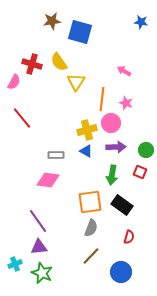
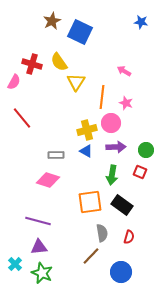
brown star: rotated 18 degrees counterclockwise
blue square: rotated 10 degrees clockwise
orange line: moved 2 px up
pink diamond: rotated 10 degrees clockwise
purple line: rotated 40 degrees counterclockwise
gray semicircle: moved 11 px right, 5 px down; rotated 30 degrees counterclockwise
cyan cross: rotated 24 degrees counterclockwise
